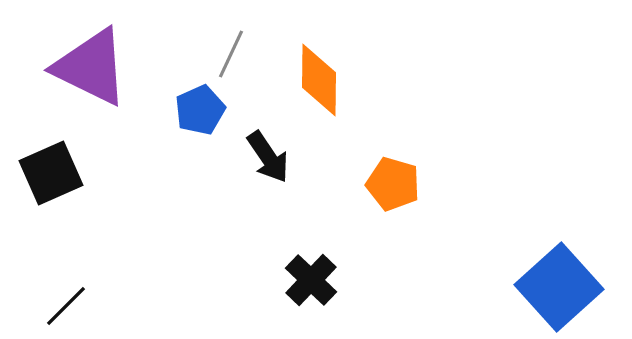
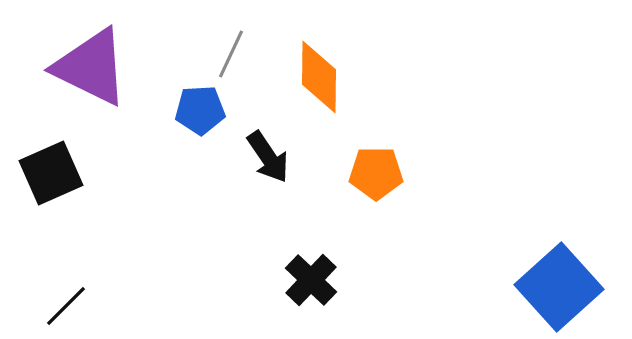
orange diamond: moved 3 px up
blue pentagon: rotated 21 degrees clockwise
orange pentagon: moved 17 px left, 11 px up; rotated 16 degrees counterclockwise
